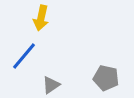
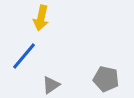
gray pentagon: moved 1 px down
